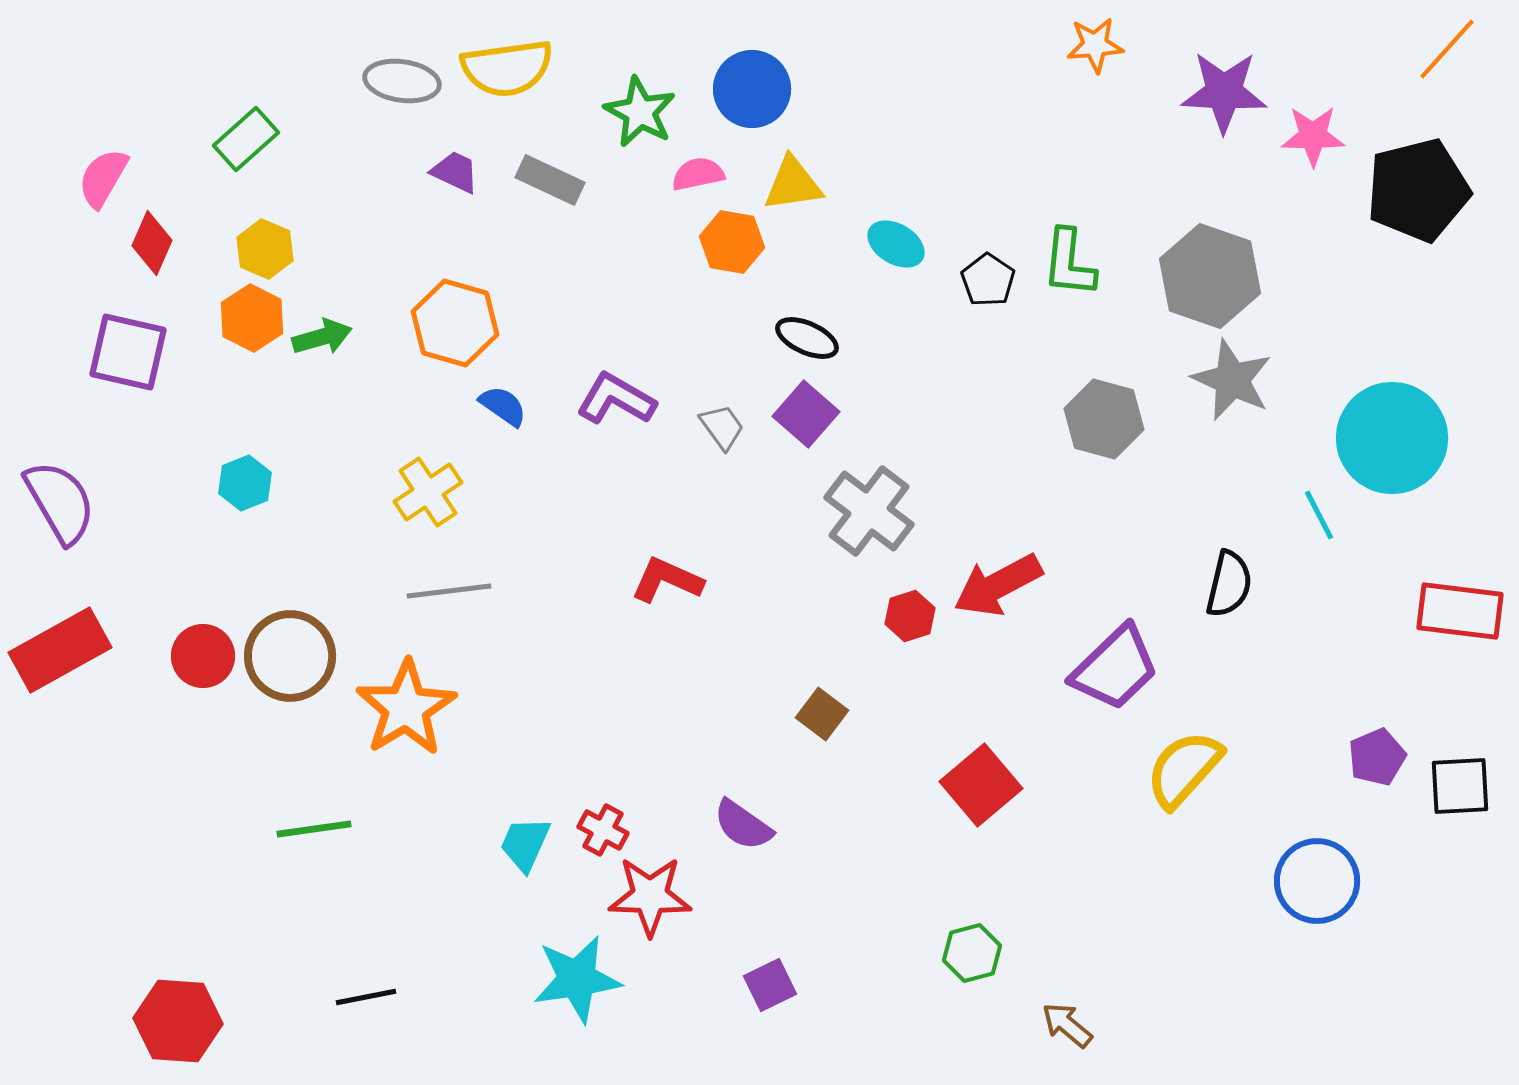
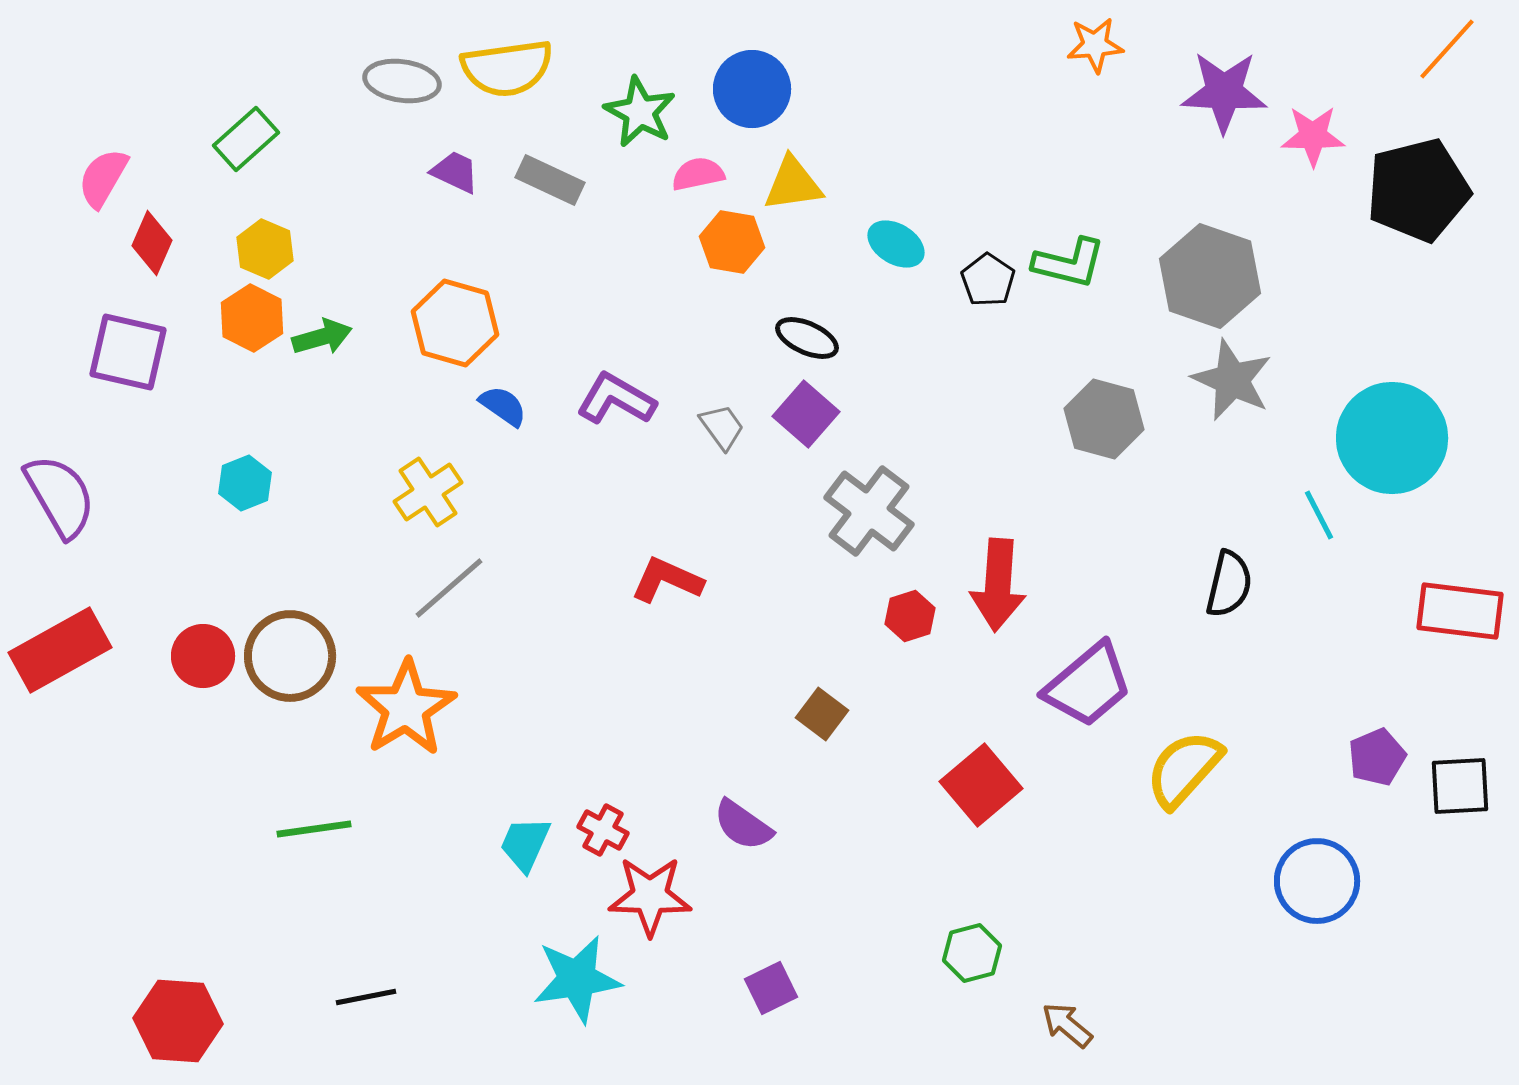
green L-shape at (1069, 263): rotated 82 degrees counterclockwise
purple semicircle at (60, 502): moved 6 px up
red arrow at (998, 585): rotated 58 degrees counterclockwise
gray line at (449, 591): moved 3 px up; rotated 34 degrees counterclockwise
purple trapezoid at (1115, 668): moved 27 px left, 17 px down; rotated 4 degrees clockwise
purple square at (770, 985): moved 1 px right, 3 px down
